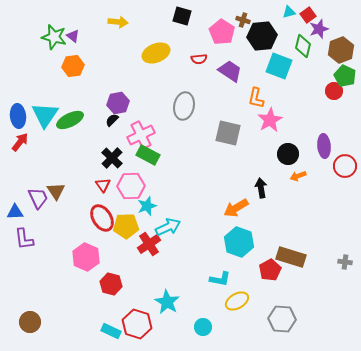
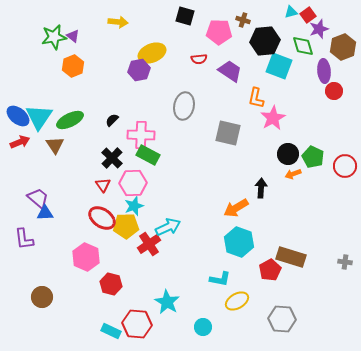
cyan triangle at (289, 12): moved 2 px right
black square at (182, 16): moved 3 px right
pink pentagon at (222, 32): moved 3 px left; rotated 30 degrees counterclockwise
black hexagon at (262, 36): moved 3 px right, 5 px down
green star at (54, 37): rotated 25 degrees counterclockwise
green diamond at (303, 46): rotated 30 degrees counterclockwise
brown hexagon at (341, 50): moved 2 px right, 3 px up
yellow ellipse at (156, 53): moved 4 px left
orange hexagon at (73, 66): rotated 15 degrees counterclockwise
green pentagon at (345, 76): moved 32 px left, 81 px down
purple hexagon at (118, 103): moved 21 px right, 33 px up
cyan triangle at (45, 115): moved 6 px left, 2 px down
blue ellipse at (18, 116): rotated 45 degrees counterclockwise
pink star at (270, 120): moved 3 px right, 2 px up
pink cross at (141, 135): rotated 28 degrees clockwise
red arrow at (20, 142): rotated 30 degrees clockwise
purple ellipse at (324, 146): moved 75 px up
orange arrow at (298, 176): moved 5 px left, 2 px up
pink hexagon at (131, 186): moved 2 px right, 3 px up
black arrow at (261, 188): rotated 12 degrees clockwise
brown triangle at (56, 191): moved 1 px left, 46 px up
purple trapezoid at (38, 198): rotated 25 degrees counterclockwise
cyan star at (147, 206): moved 13 px left
blue triangle at (15, 212): moved 30 px right, 1 px down
red ellipse at (102, 218): rotated 24 degrees counterclockwise
brown circle at (30, 322): moved 12 px right, 25 px up
red hexagon at (137, 324): rotated 12 degrees counterclockwise
